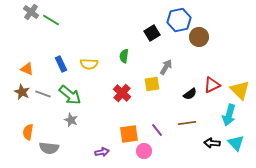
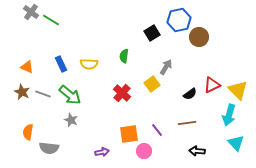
orange triangle: moved 2 px up
yellow square: rotated 28 degrees counterclockwise
yellow triangle: moved 2 px left
black arrow: moved 15 px left, 8 px down
